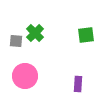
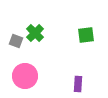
gray square: rotated 16 degrees clockwise
